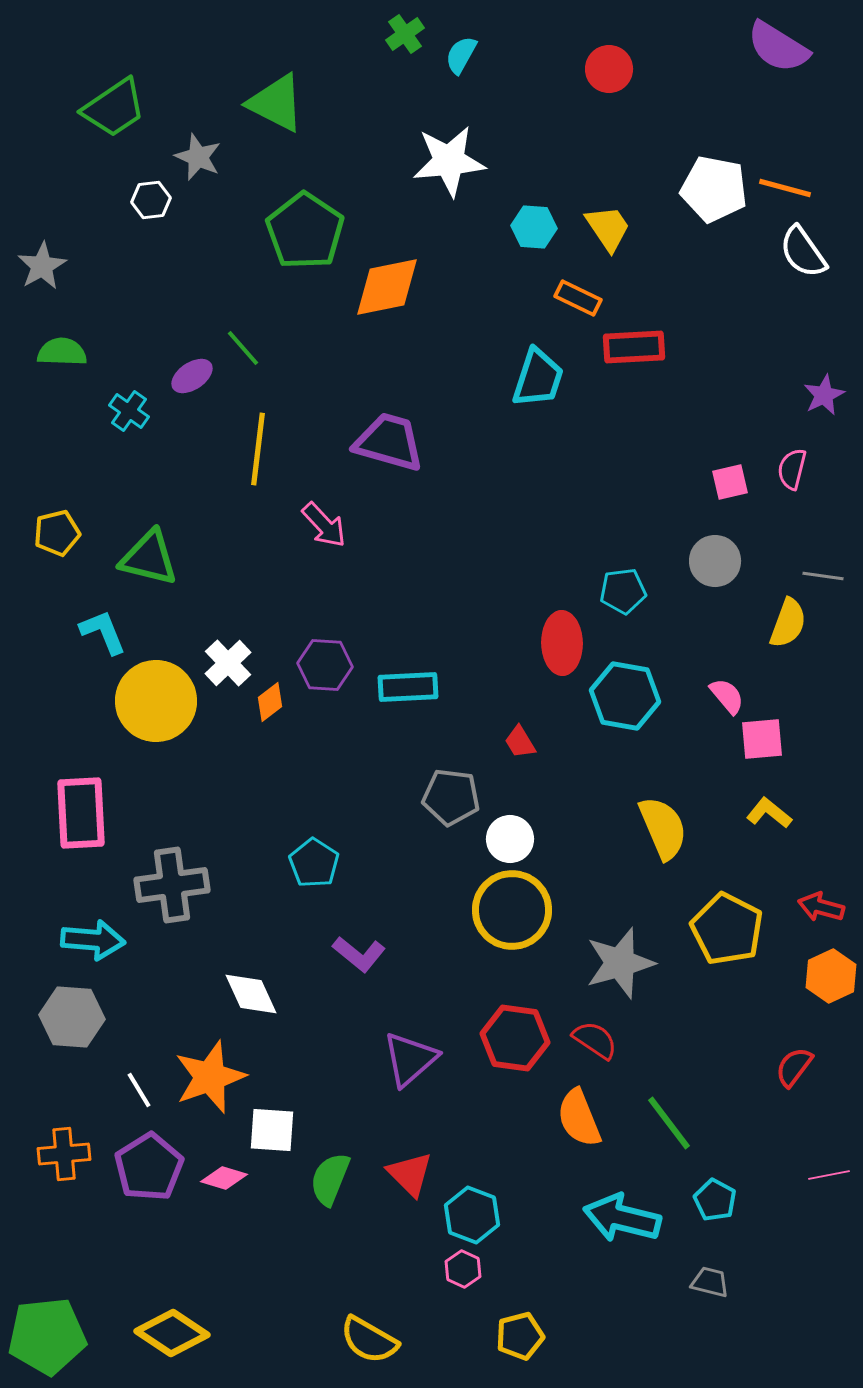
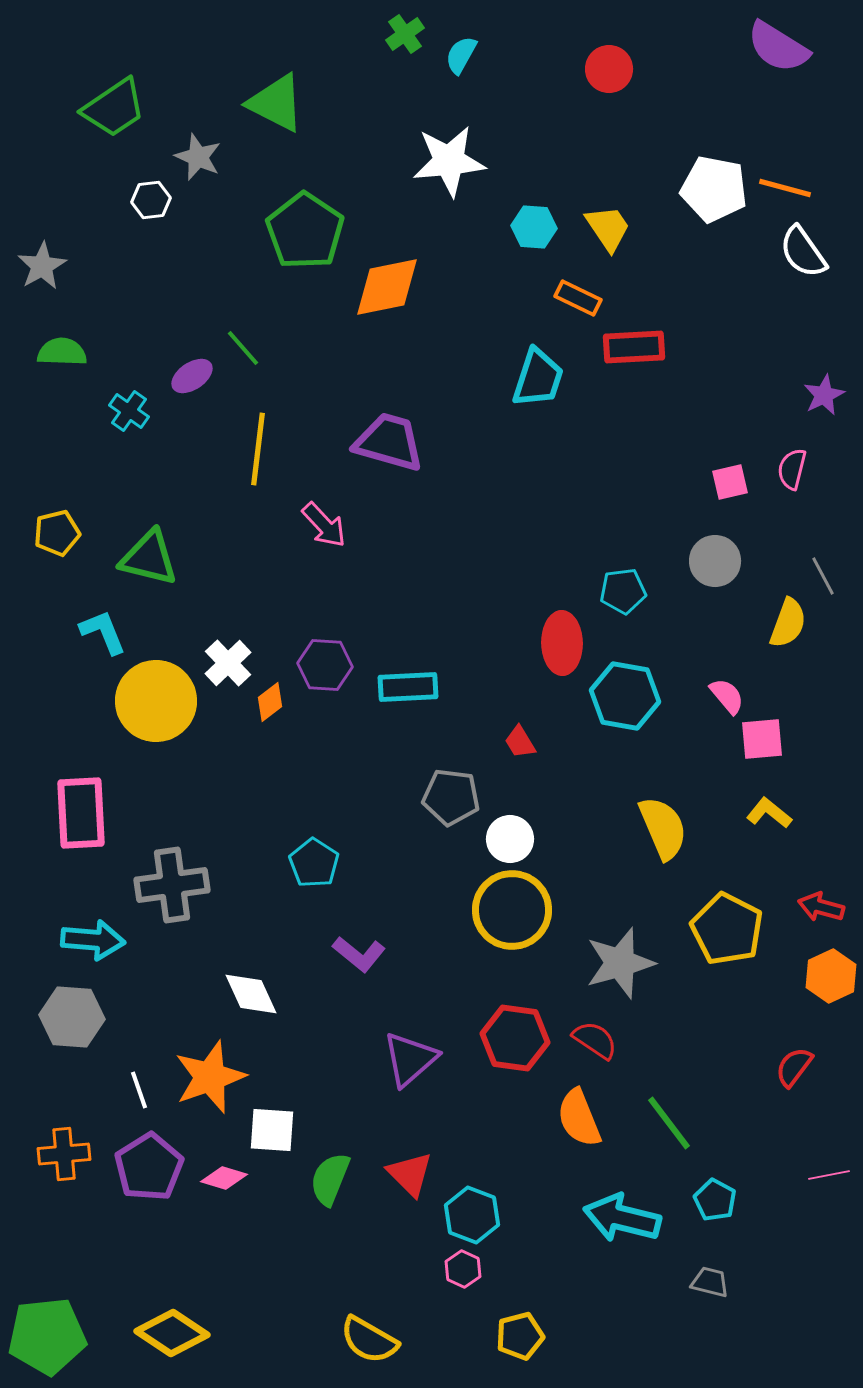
gray line at (823, 576): rotated 54 degrees clockwise
white line at (139, 1090): rotated 12 degrees clockwise
